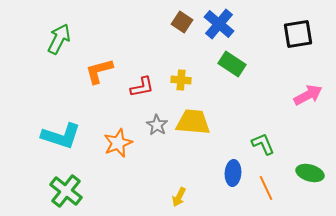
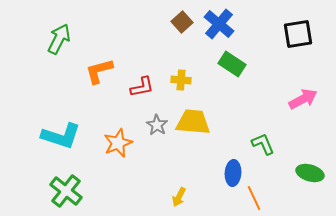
brown square: rotated 15 degrees clockwise
pink arrow: moved 5 px left, 4 px down
orange line: moved 12 px left, 10 px down
